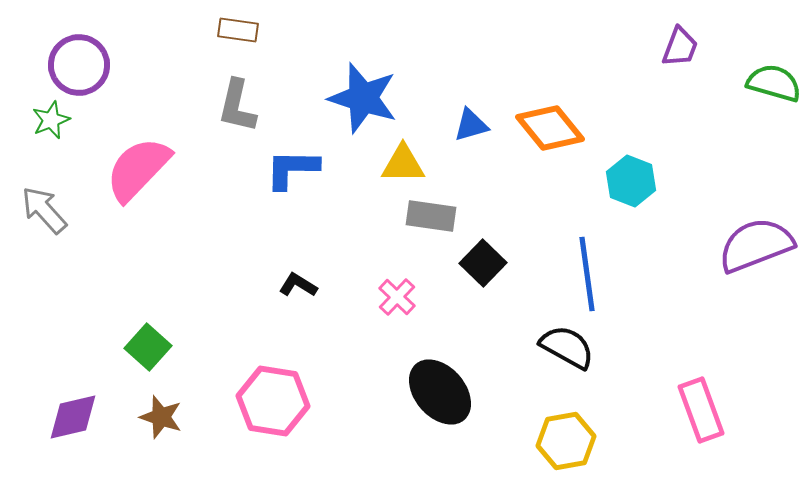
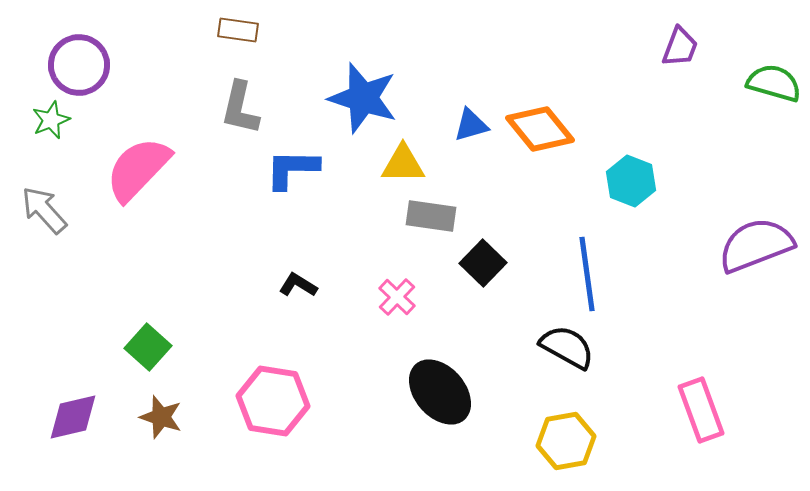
gray L-shape: moved 3 px right, 2 px down
orange diamond: moved 10 px left, 1 px down
